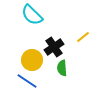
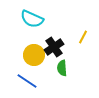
cyan semicircle: moved 4 px down; rotated 20 degrees counterclockwise
yellow line: rotated 24 degrees counterclockwise
yellow circle: moved 2 px right, 5 px up
